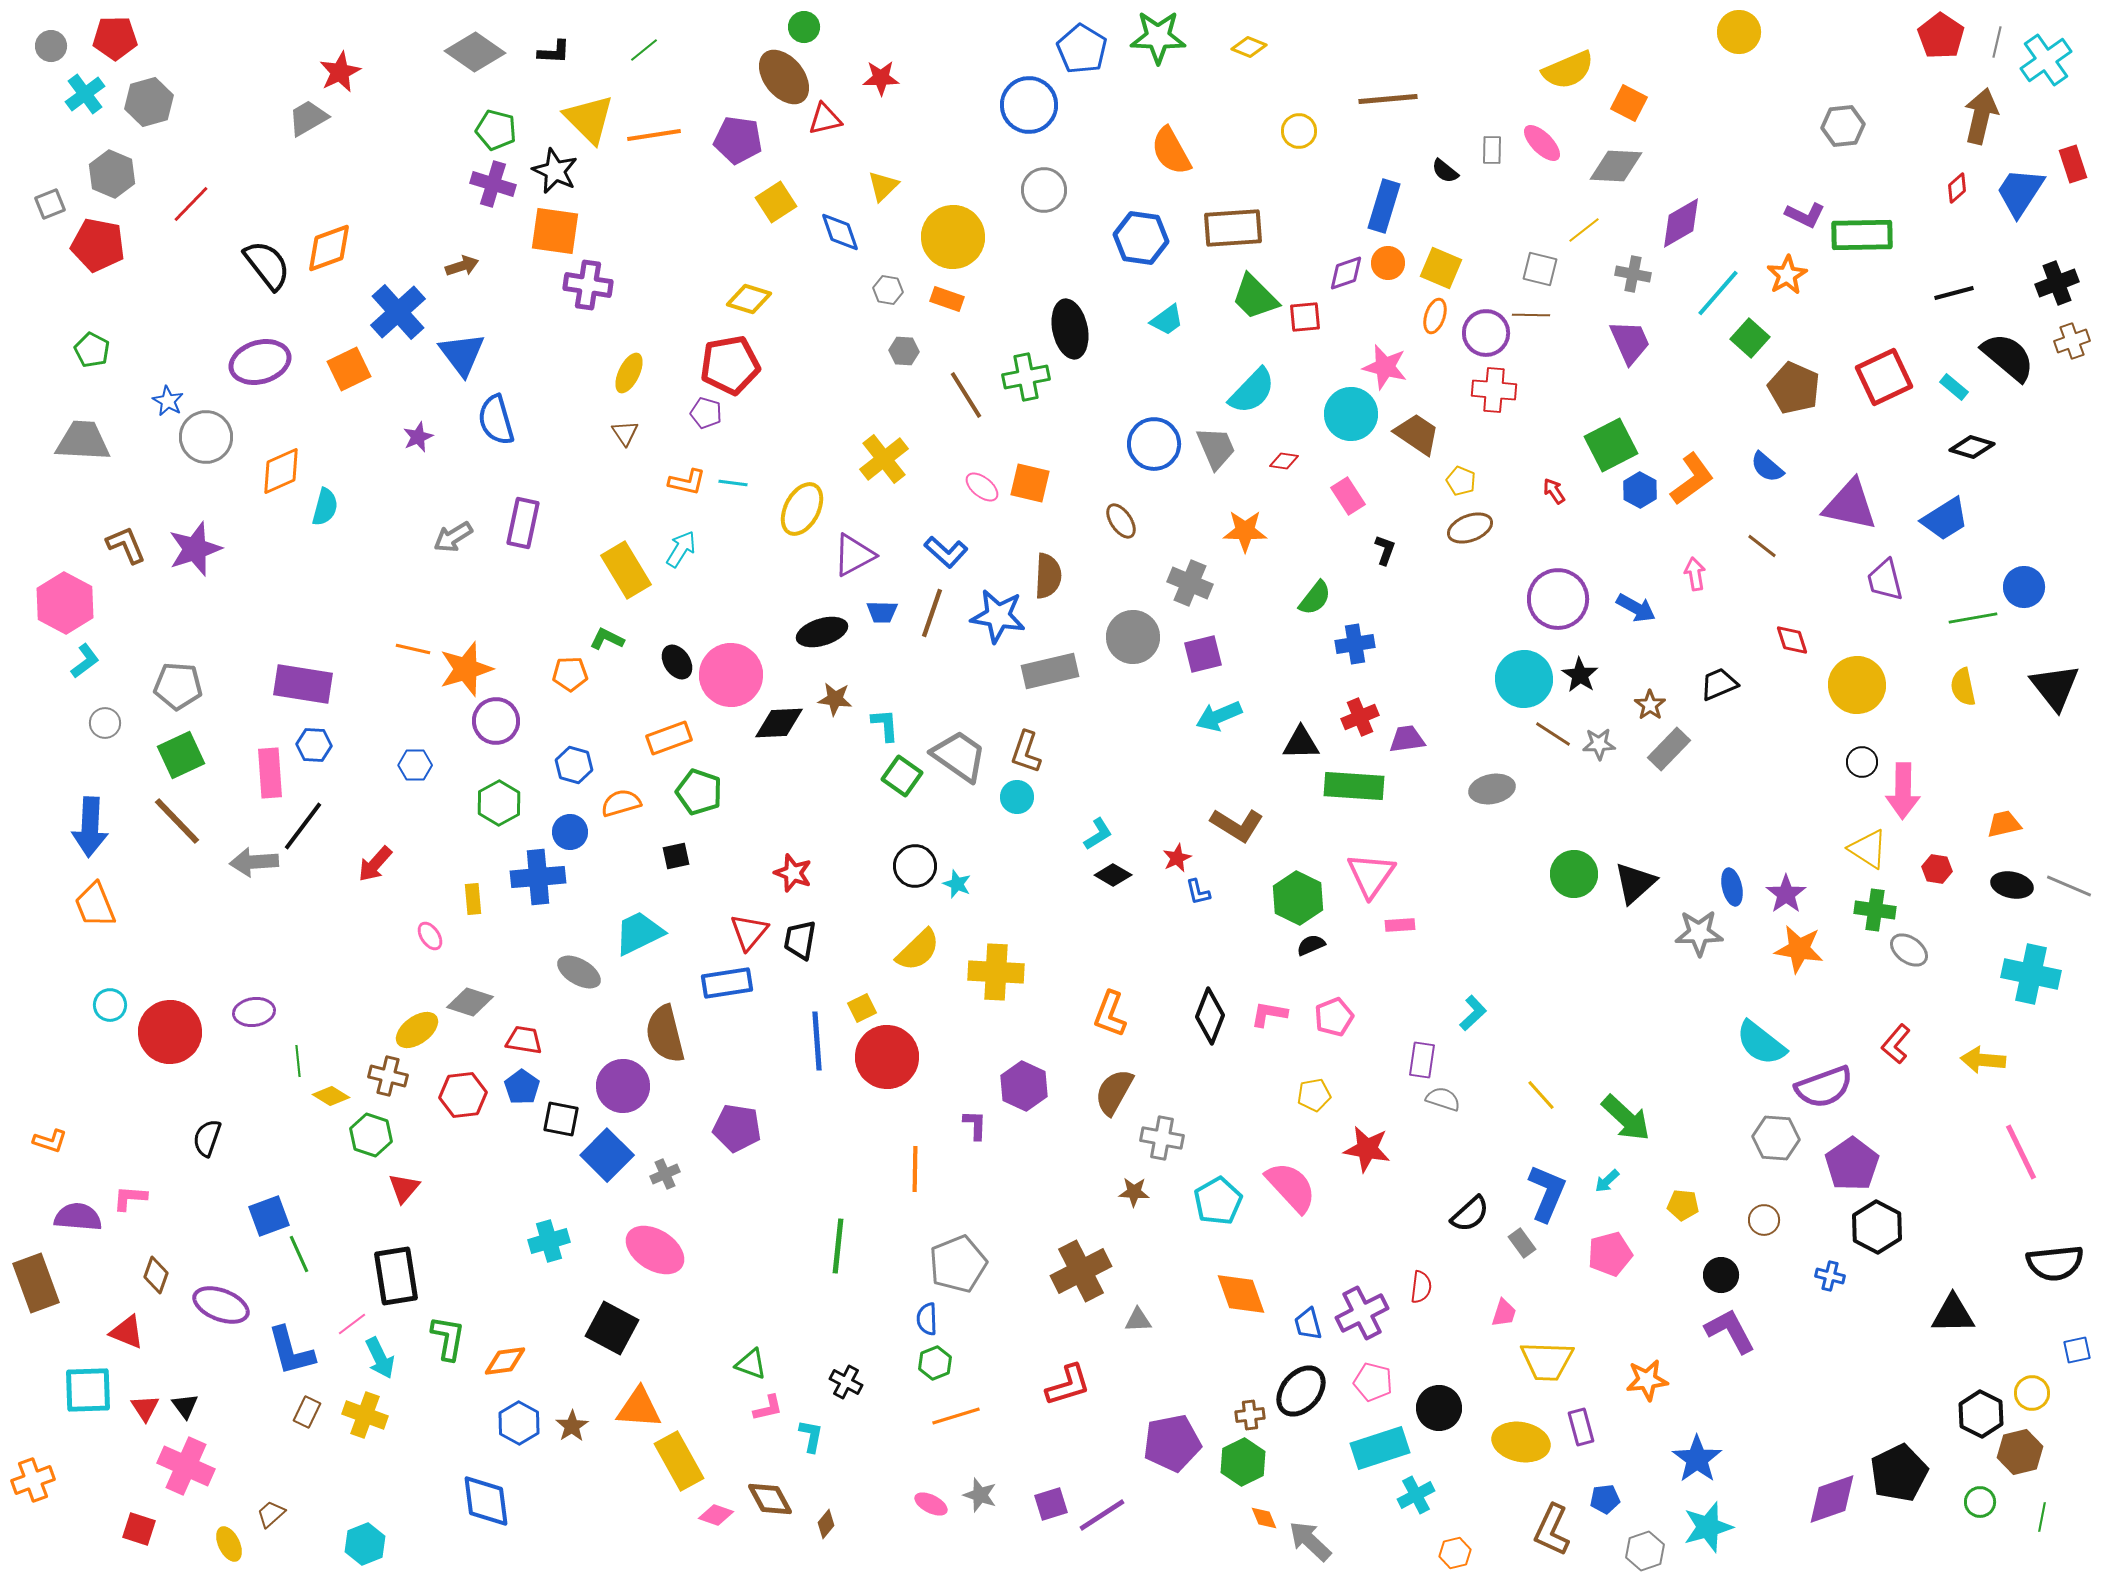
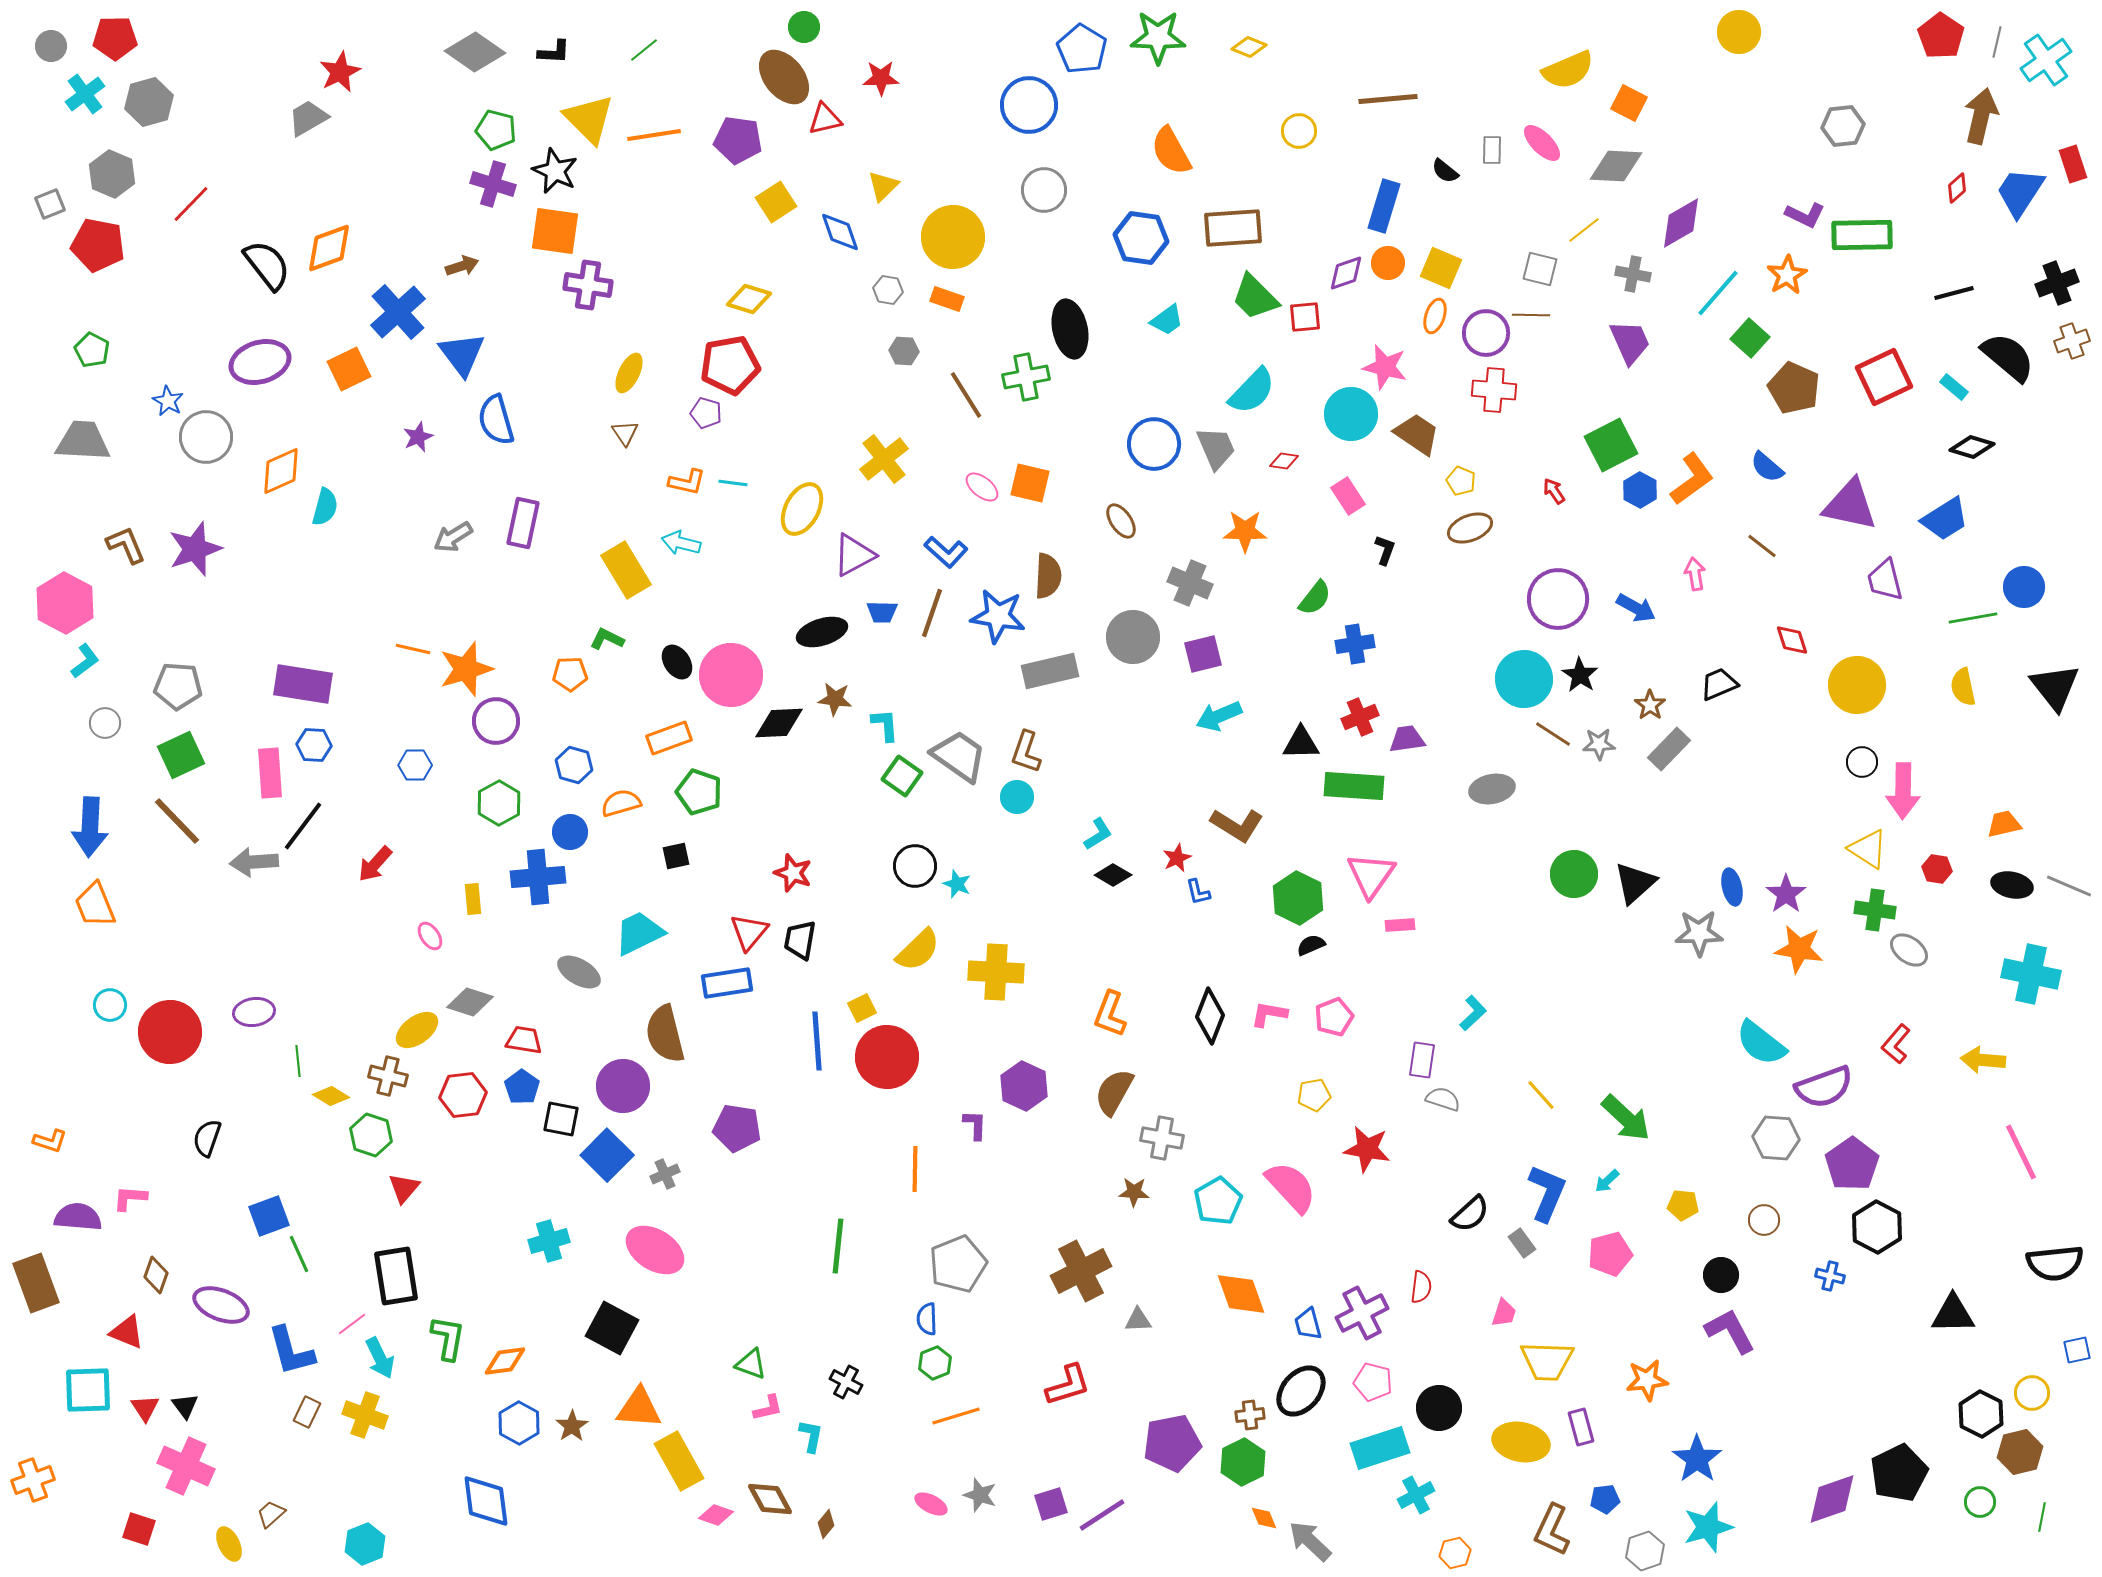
cyan arrow at (681, 549): moved 6 px up; rotated 108 degrees counterclockwise
